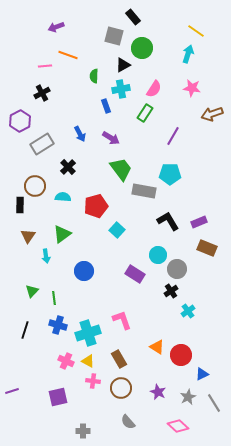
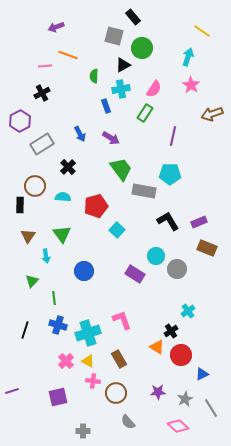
yellow line at (196, 31): moved 6 px right
cyan arrow at (188, 54): moved 3 px down
pink star at (192, 88): moved 1 px left, 3 px up; rotated 24 degrees clockwise
purple line at (173, 136): rotated 18 degrees counterclockwise
green triangle at (62, 234): rotated 30 degrees counterclockwise
cyan circle at (158, 255): moved 2 px left, 1 px down
green triangle at (32, 291): moved 10 px up
black cross at (171, 291): moved 40 px down
pink cross at (66, 361): rotated 21 degrees clockwise
brown circle at (121, 388): moved 5 px left, 5 px down
purple star at (158, 392): rotated 28 degrees counterclockwise
gray star at (188, 397): moved 3 px left, 2 px down
gray line at (214, 403): moved 3 px left, 5 px down
